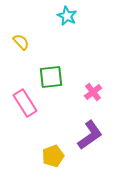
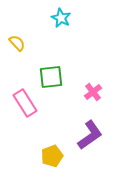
cyan star: moved 6 px left, 2 px down
yellow semicircle: moved 4 px left, 1 px down
yellow pentagon: moved 1 px left
